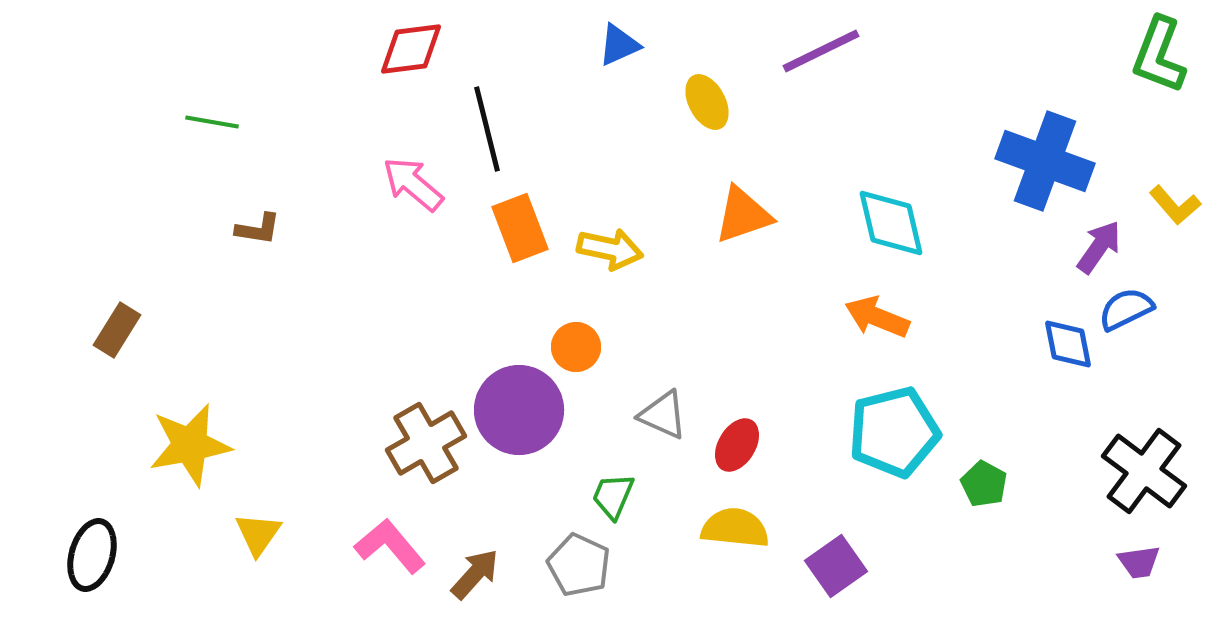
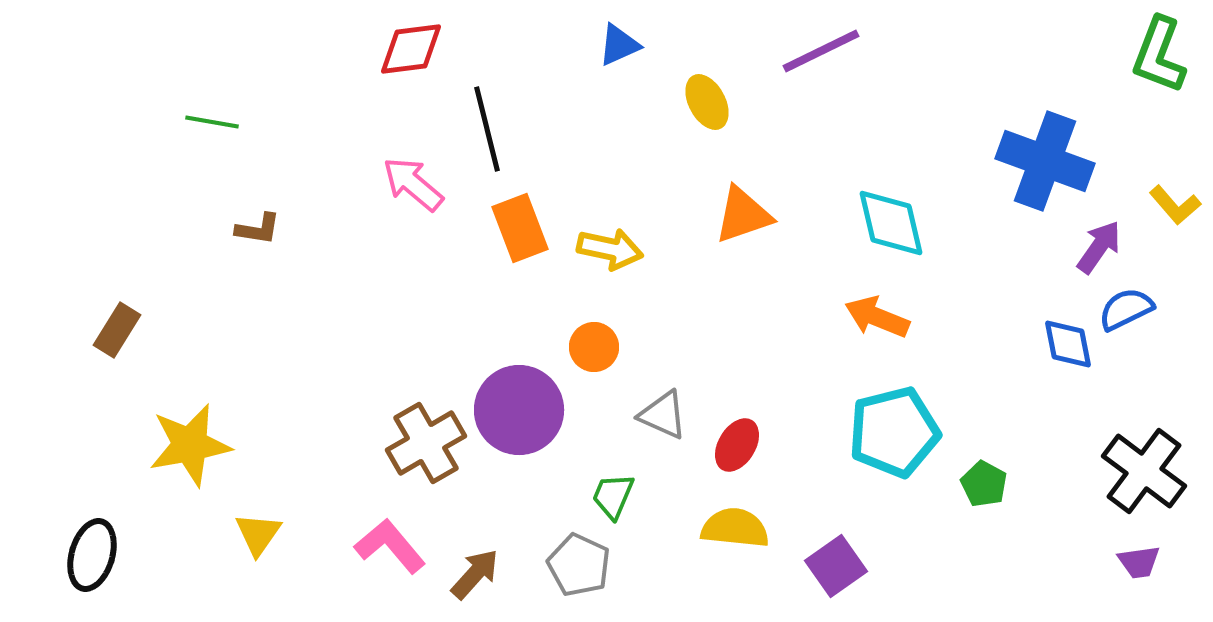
orange circle: moved 18 px right
